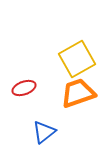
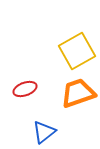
yellow square: moved 8 px up
red ellipse: moved 1 px right, 1 px down
